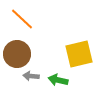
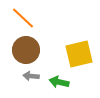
orange line: moved 1 px right, 1 px up
brown circle: moved 9 px right, 4 px up
green arrow: moved 1 px right, 2 px down
